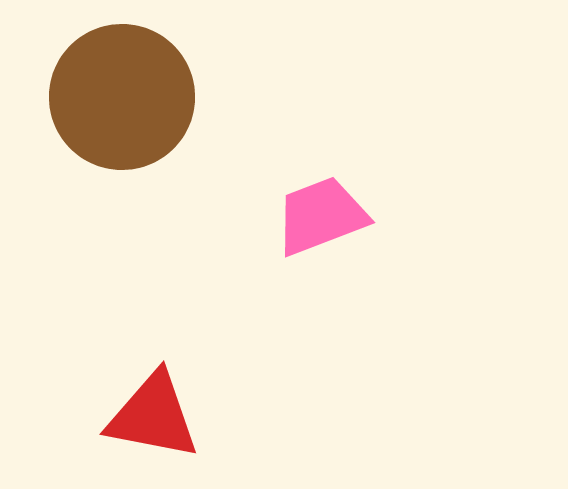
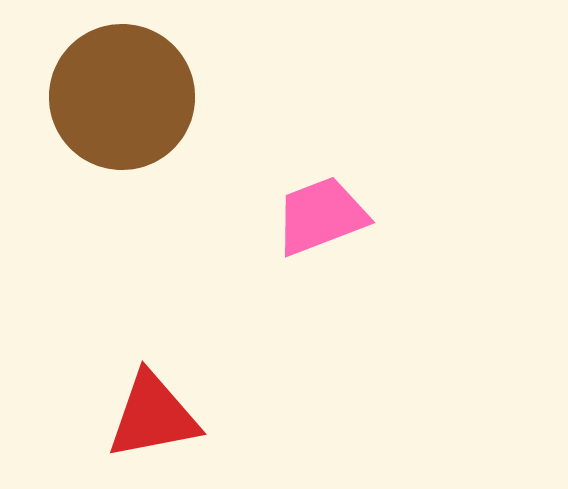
red triangle: rotated 22 degrees counterclockwise
